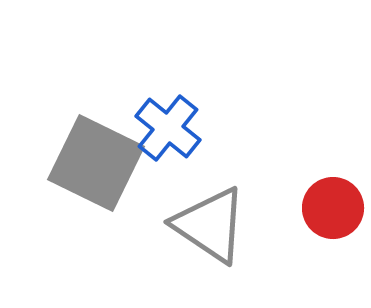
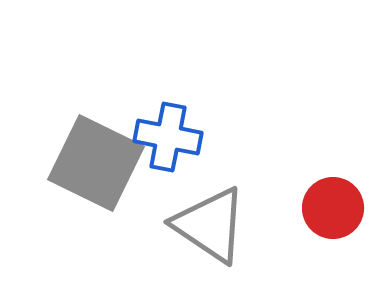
blue cross: moved 9 px down; rotated 28 degrees counterclockwise
